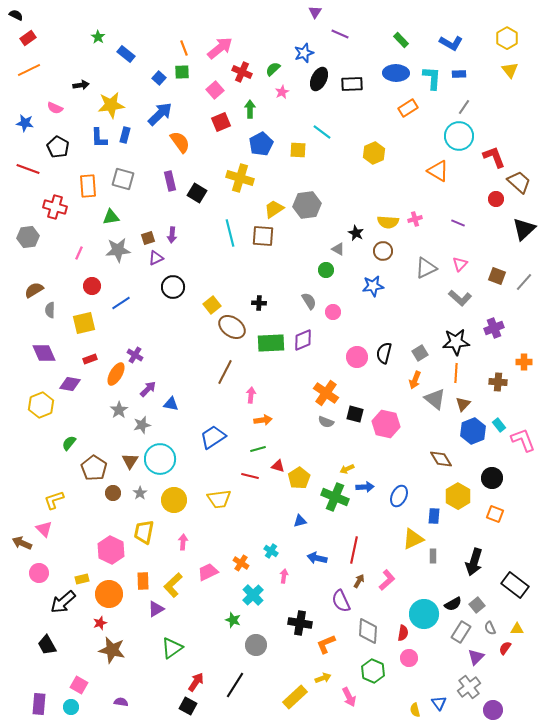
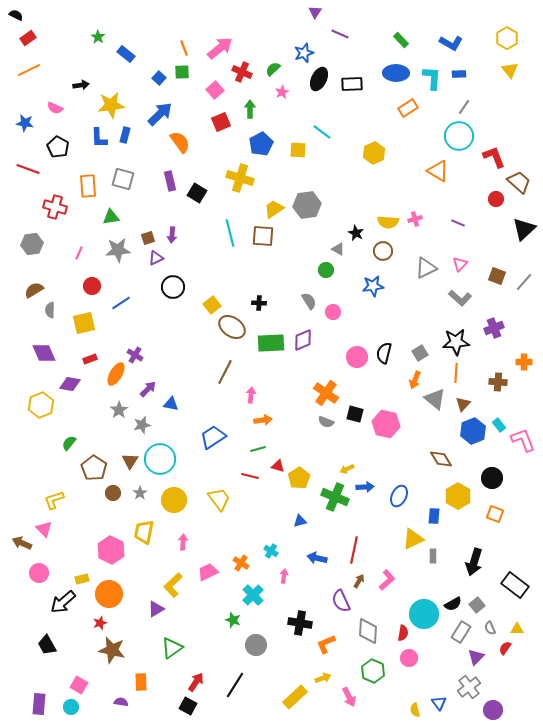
gray hexagon at (28, 237): moved 4 px right, 7 px down
yellow trapezoid at (219, 499): rotated 120 degrees counterclockwise
orange rectangle at (143, 581): moved 2 px left, 101 px down
